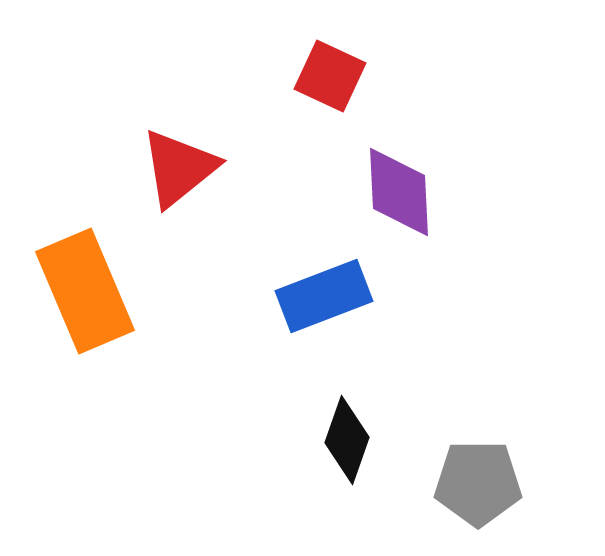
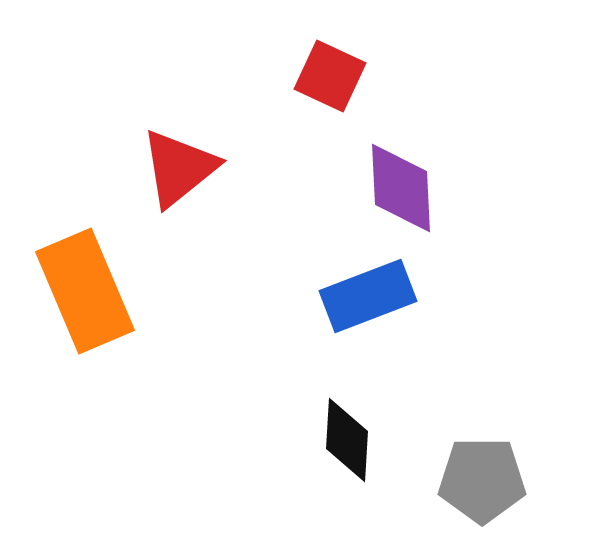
purple diamond: moved 2 px right, 4 px up
blue rectangle: moved 44 px right
black diamond: rotated 16 degrees counterclockwise
gray pentagon: moved 4 px right, 3 px up
